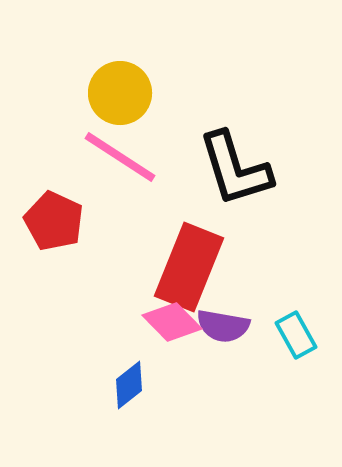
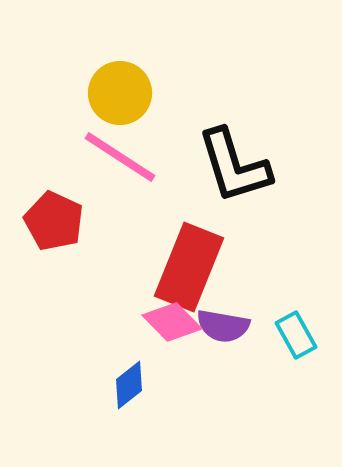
black L-shape: moved 1 px left, 3 px up
